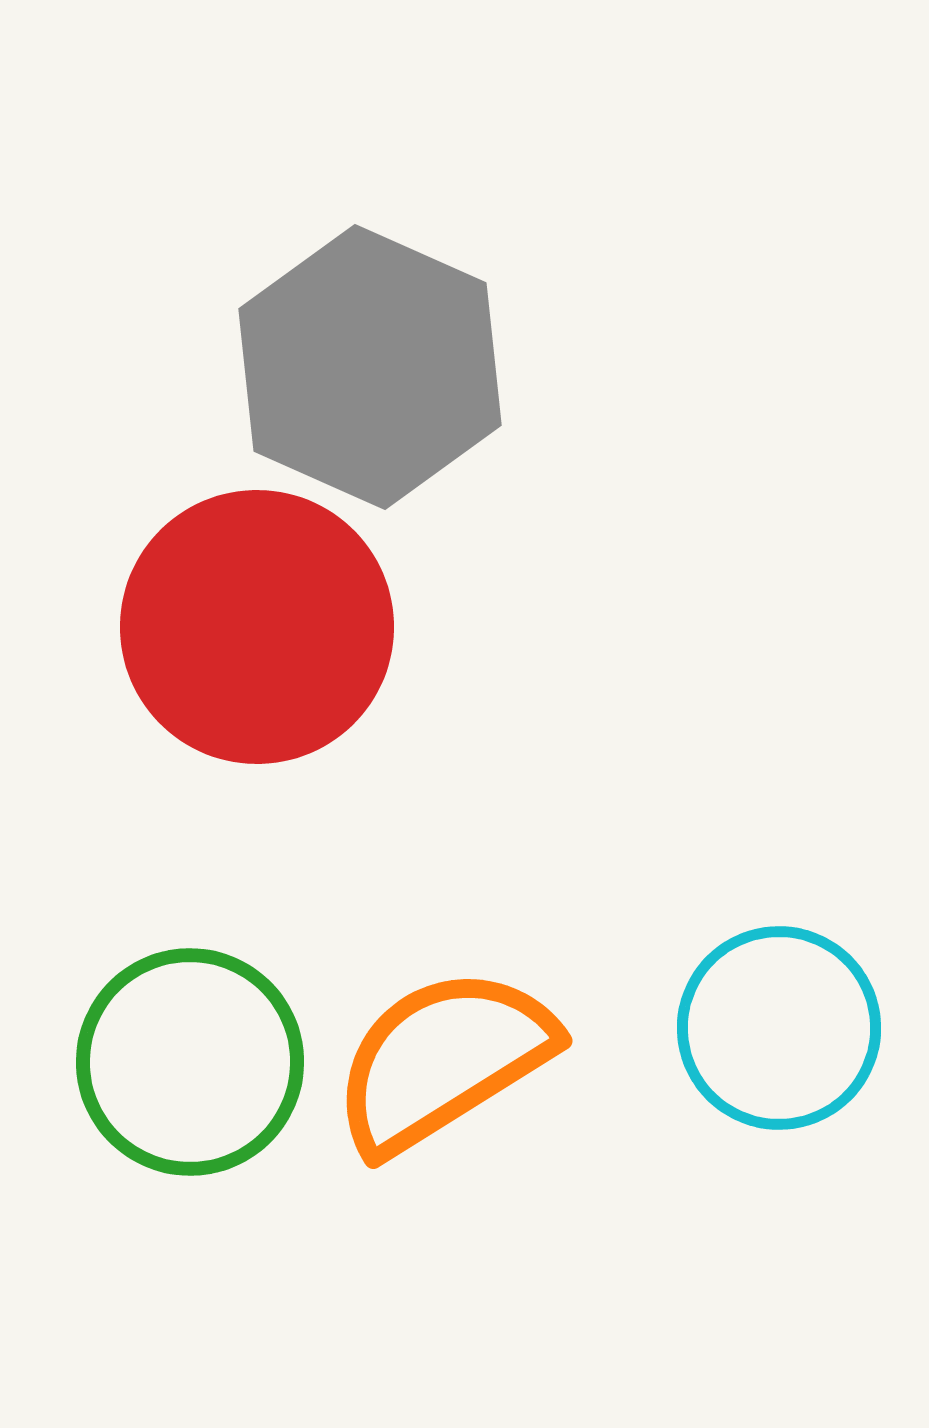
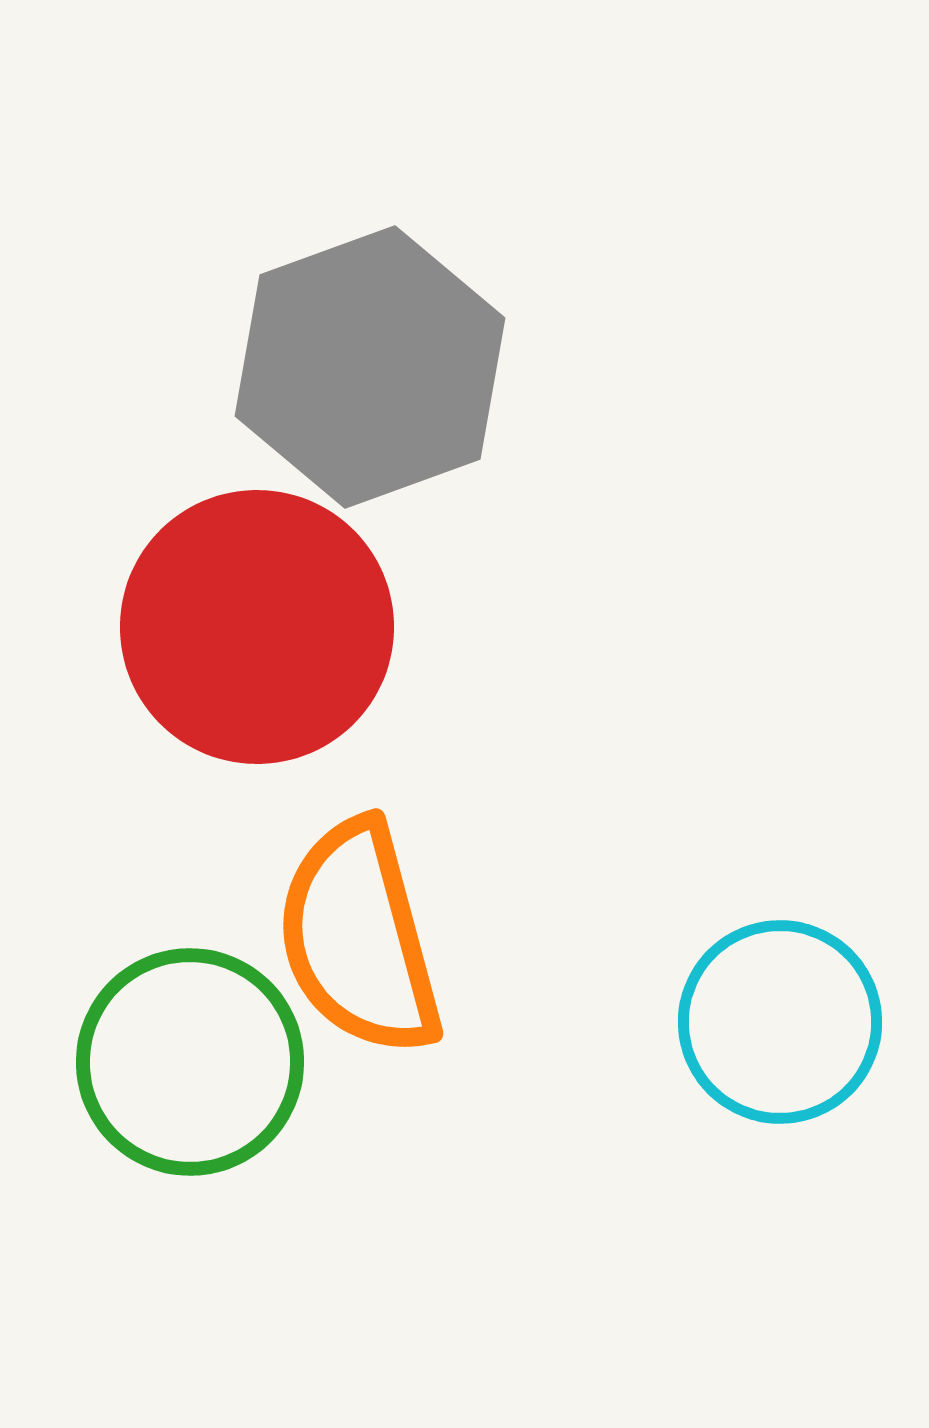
gray hexagon: rotated 16 degrees clockwise
cyan circle: moved 1 px right, 6 px up
orange semicircle: moved 84 px left, 122 px up; rotated 73 degrees counterclockwise
